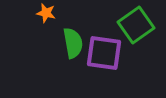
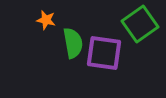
orange star: moved 7 px down
green square: moved 4 px right, 1 px up
